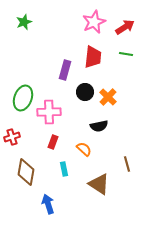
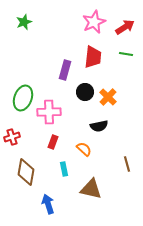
brown triangle: moved 8 px left, 5 px down; rotated 20 degrees counterclockwise
